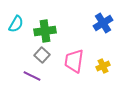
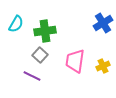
gray square: moved 2 px left
pink trapezoid: moved 1 px right
